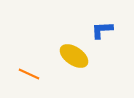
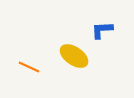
orange line: moved 7 px up
